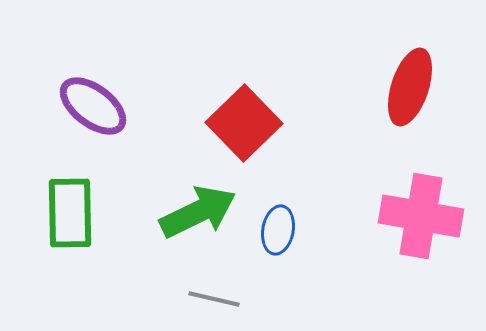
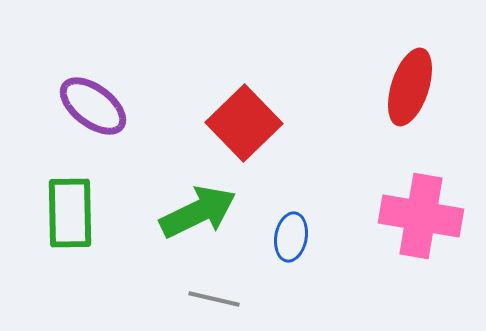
blue ellipse: moved 13 px right, 7 px down
